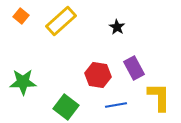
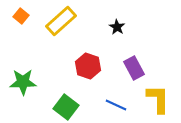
red hexagon: moved 10 px left, 9 px up; rotated 10 degrees clockwise
yellow L-shape: moved 1 px left, 2 px down
blue line: rotated 35 degrees clockwise
